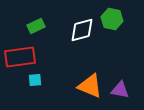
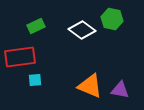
white diamond: rotated 52 degrees clockwise
